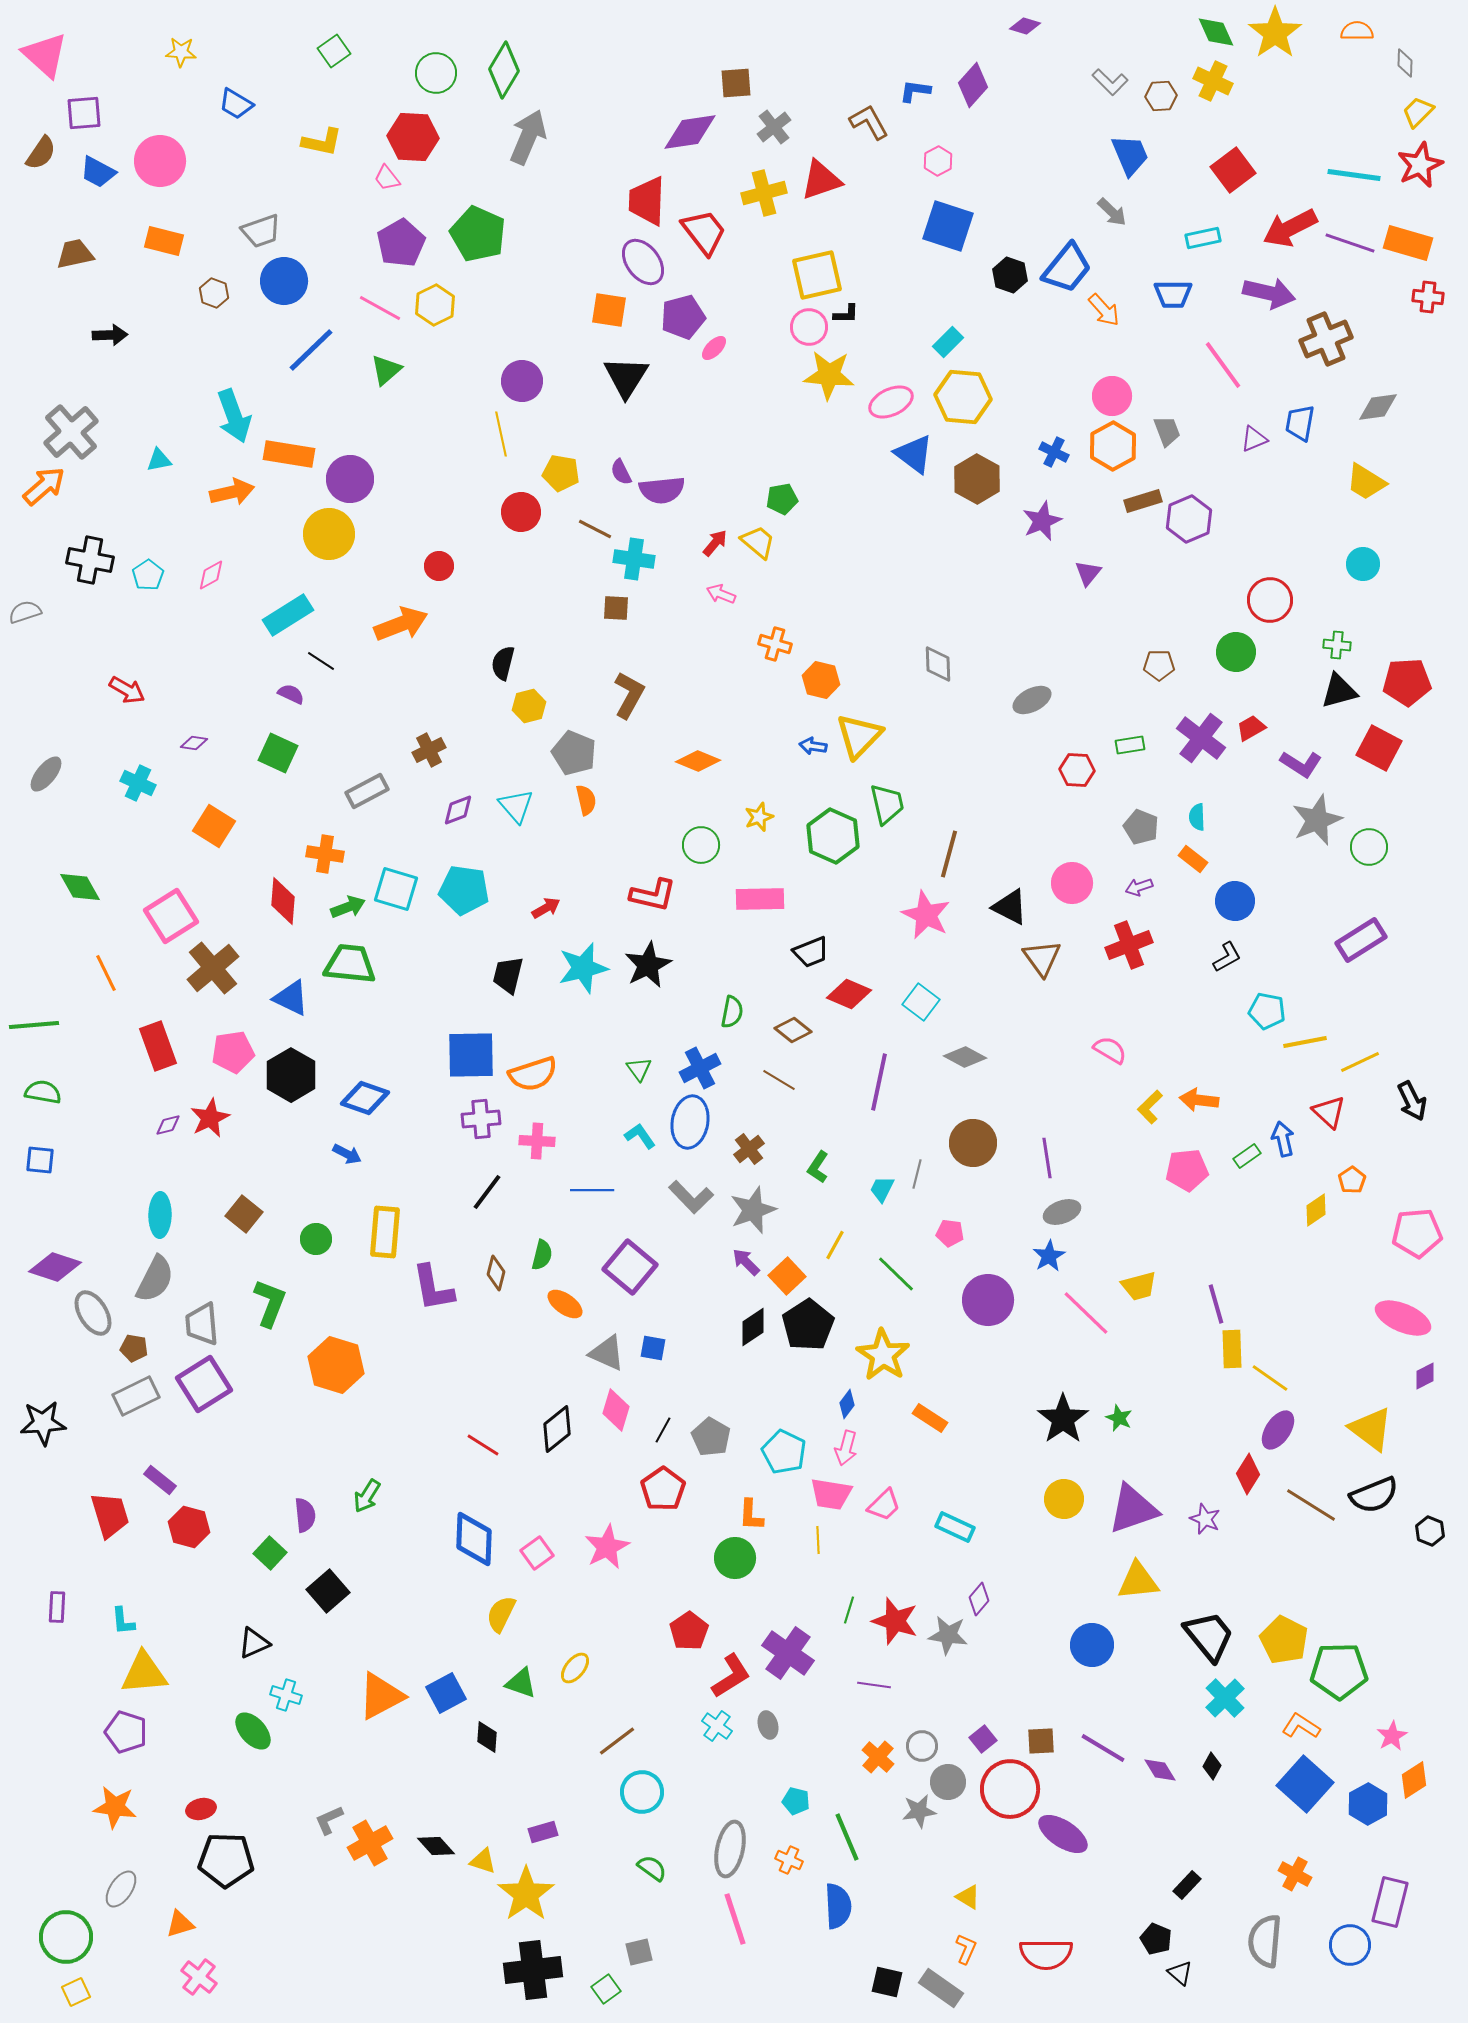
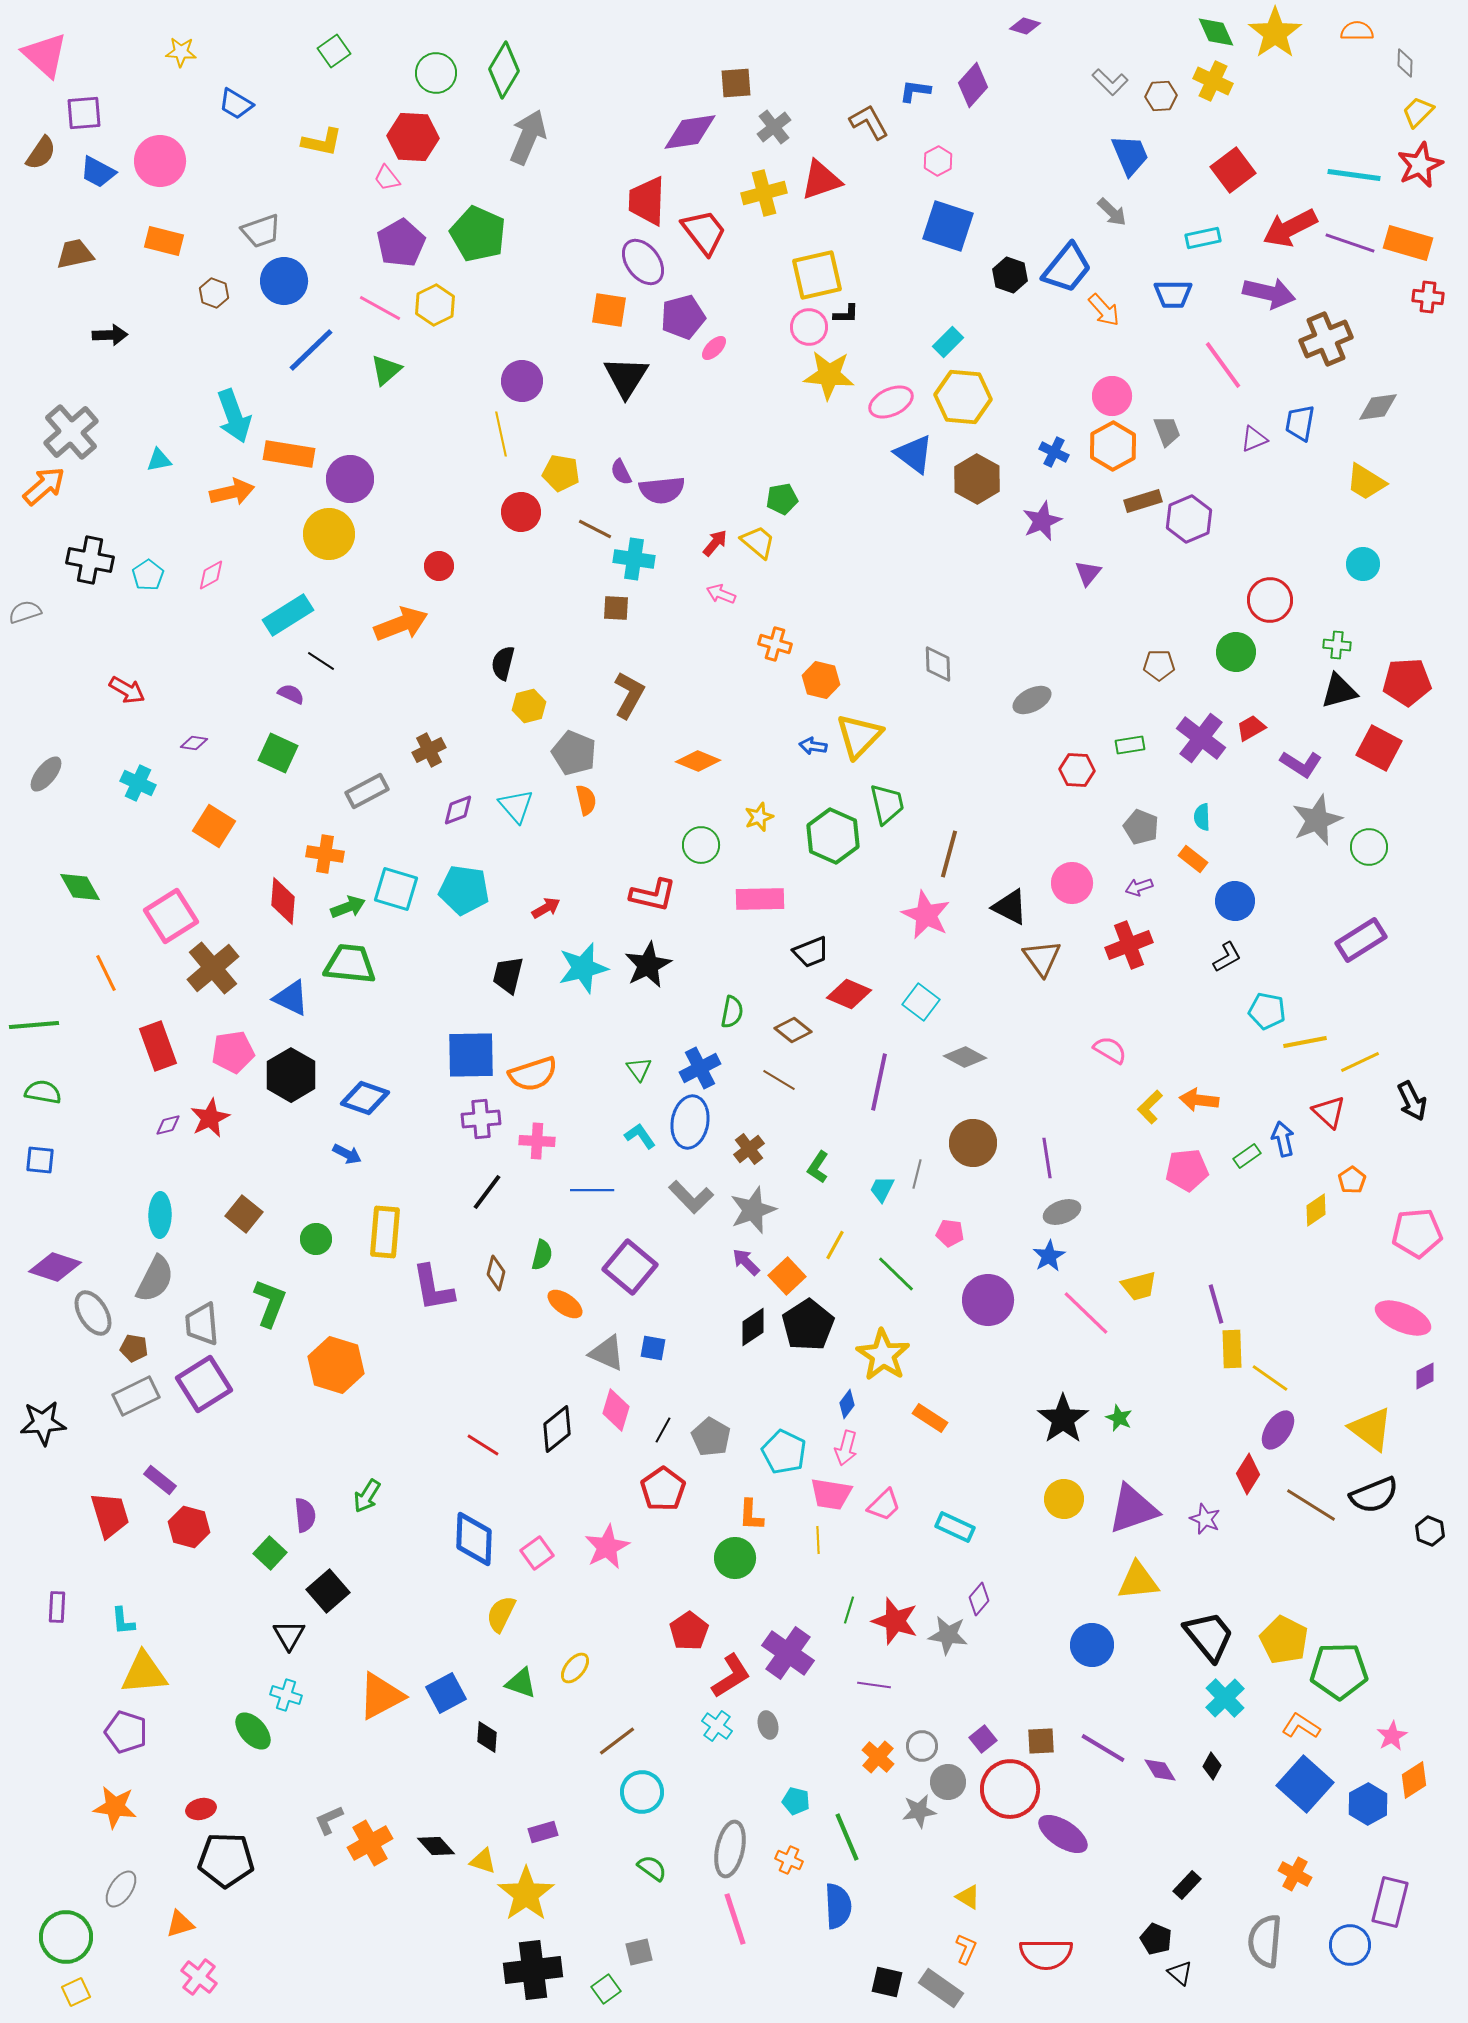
cyan semicircle at (1197, 817): moved 5 px right
black triangle at (254, 1643): moved 35 px right, 8 px up; rotated 36 degrees counterclockwise
